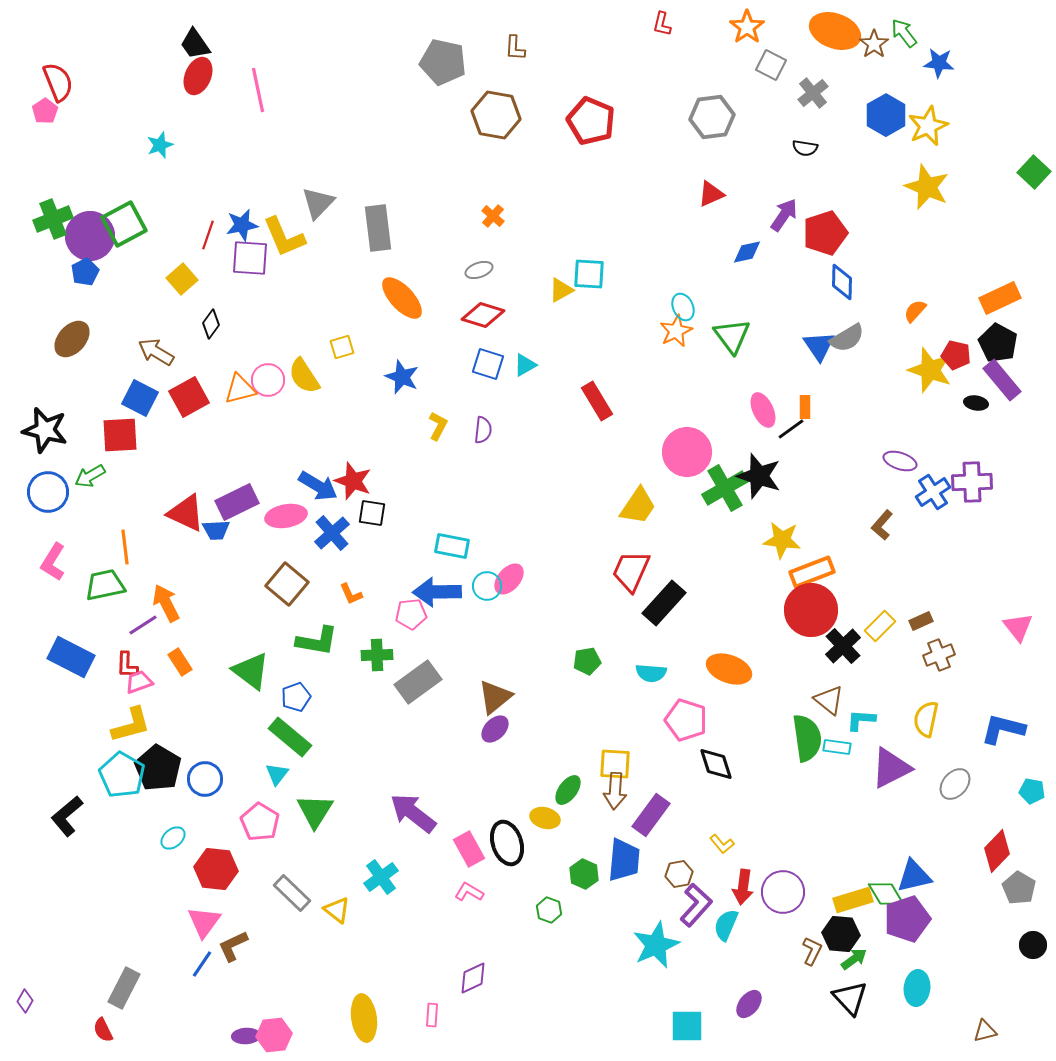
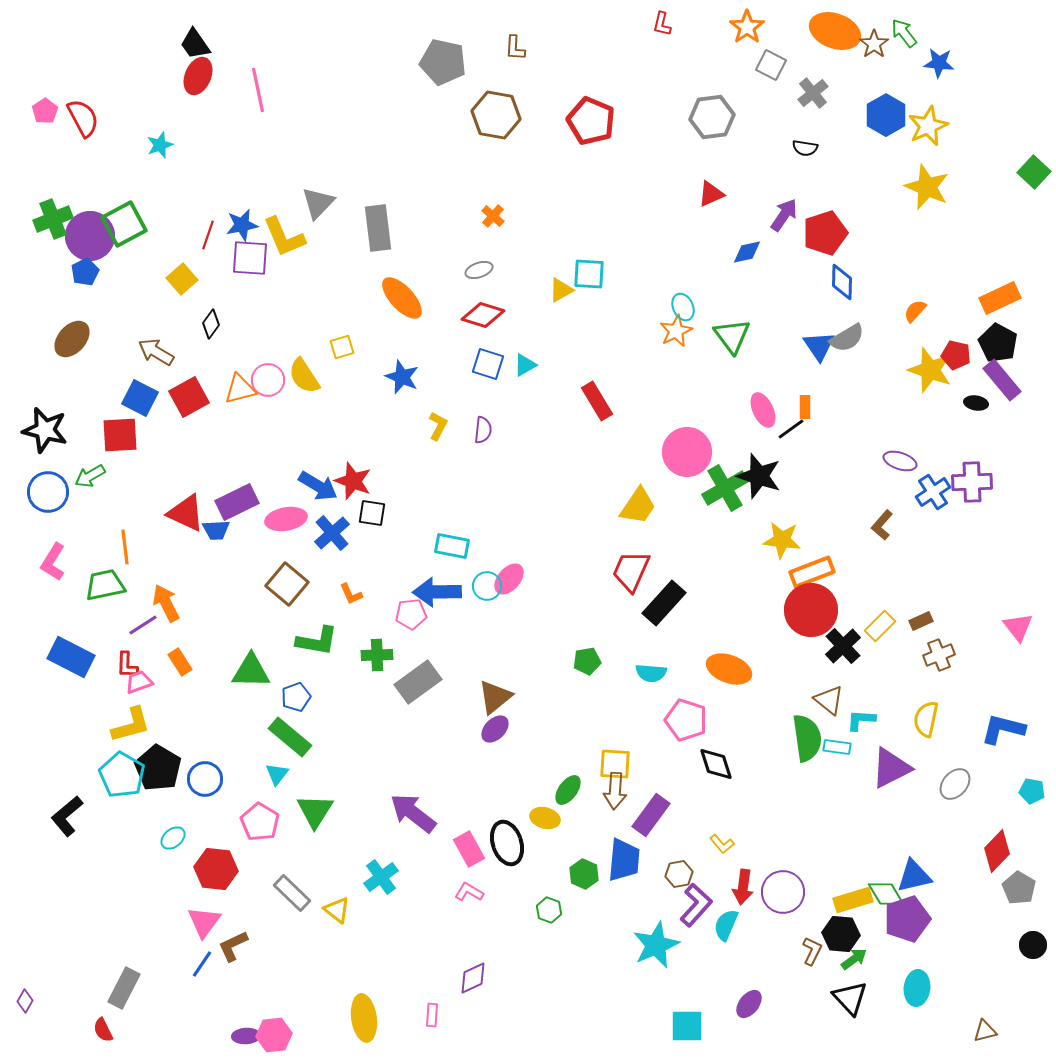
red semicircle at (58, 82): moved 25 px right, 36 px down; rotated 6 degrees counterclockwise
pink ellipse at (286, 516): moved 3 px down
green triangle at (251, 671): rotated 36 degrees counterclockwise
